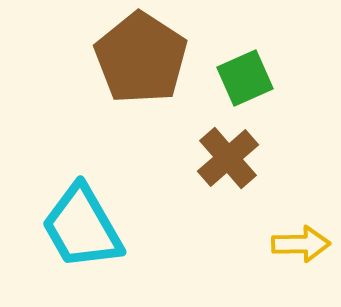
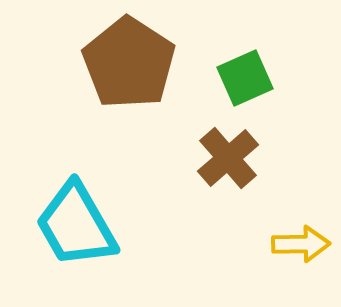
brown pentagon: moved 12 px left, 5 px down
cyan trapezoid: moved 6 px left, 2 px up
